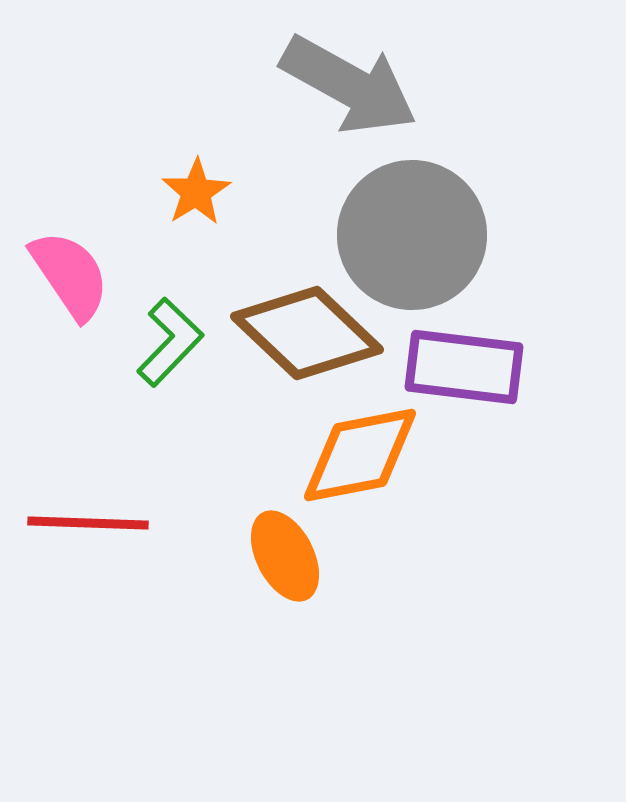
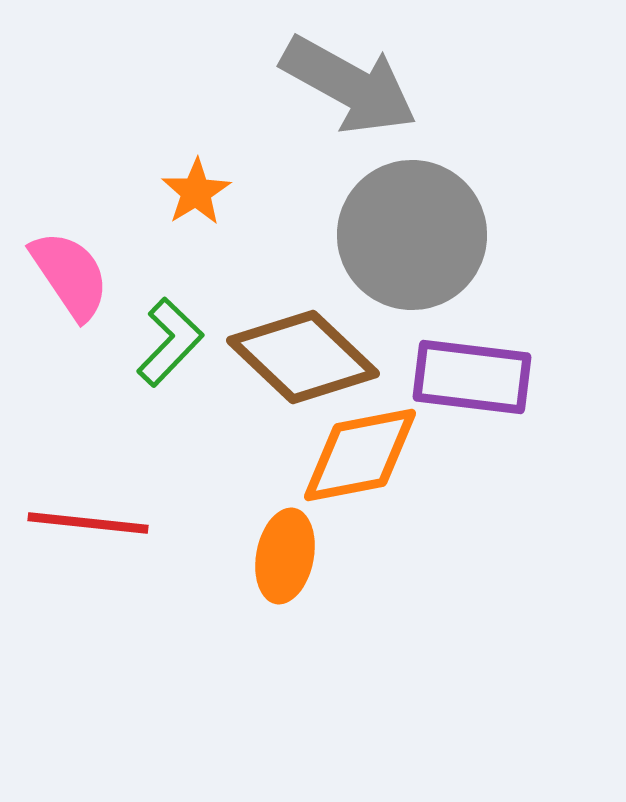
brown diamond: moved 4 px left, 24 px down
purple rectangle: moved 8 px right, 10 px down
red line: rotated 4 degrees clockwise
orange ellipse: rotated 38 degrees clockwise
